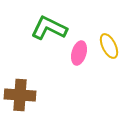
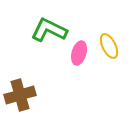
green L-shape: moved 2 px down
brown cross: rotated 20 degrees counterclockwise
